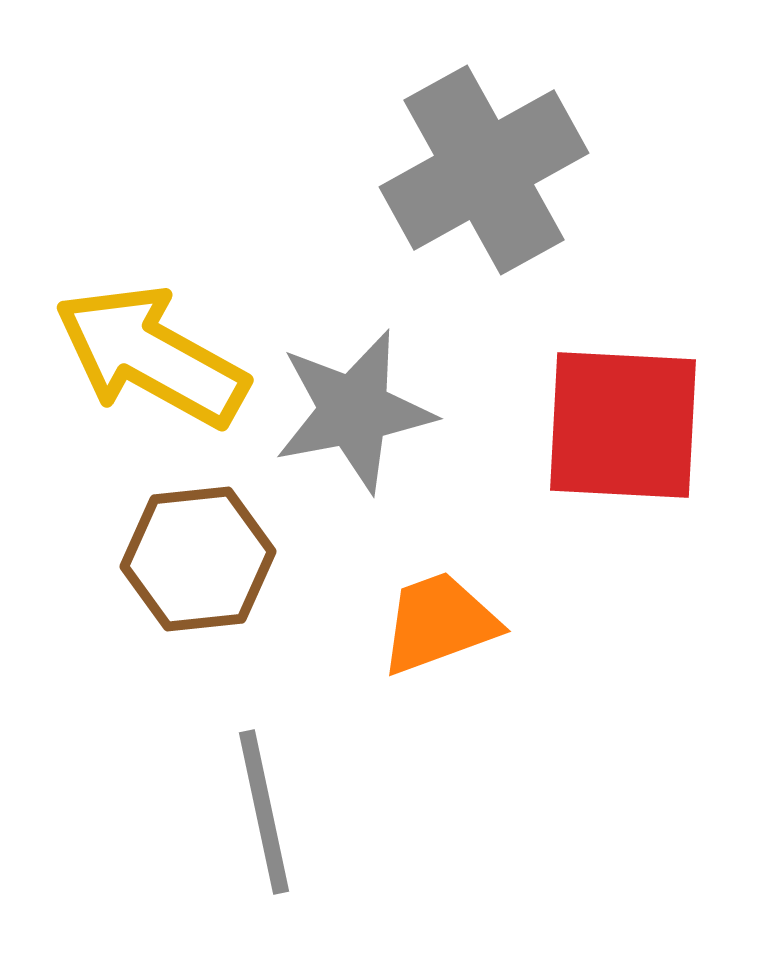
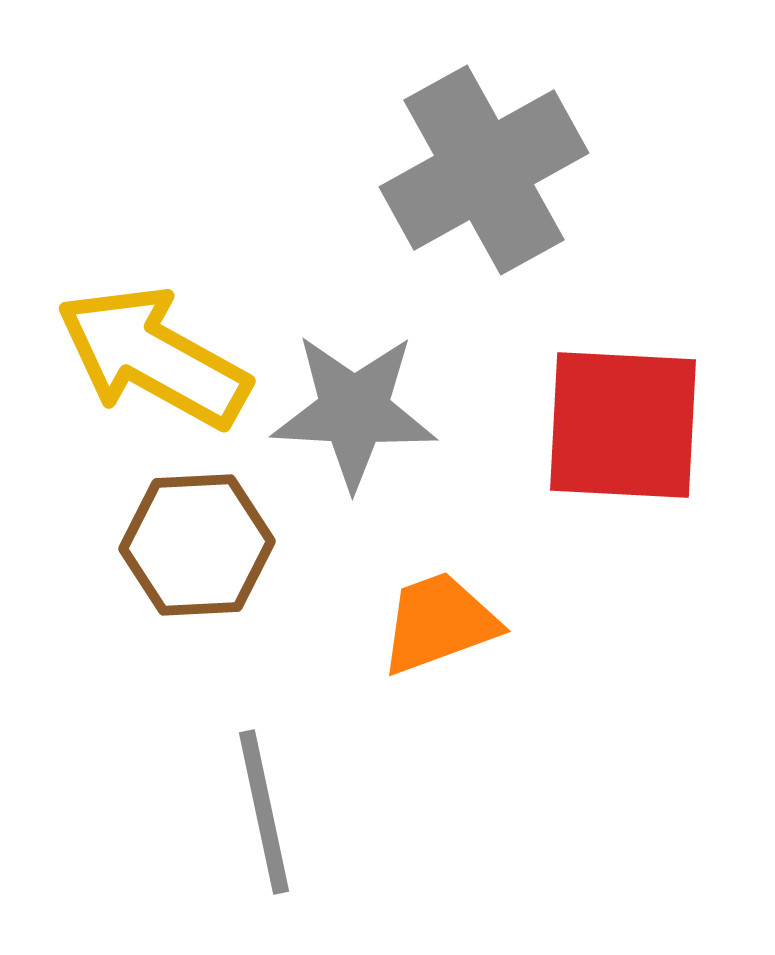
yellow arrow: moved 2 px right, 1 px down
gray star: rotated 14 degrees clockwise
brown hexagon: moved 1 px left, 14 px up; rotated 3 degrees clockwise
